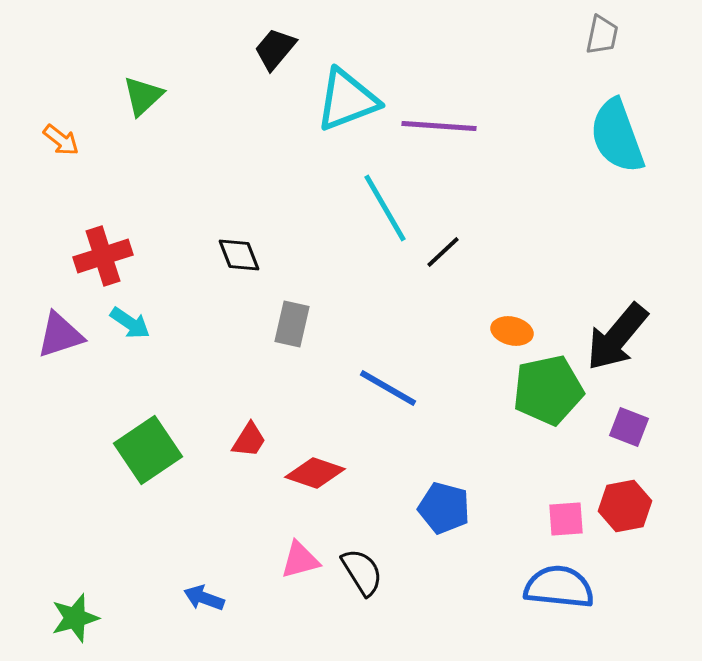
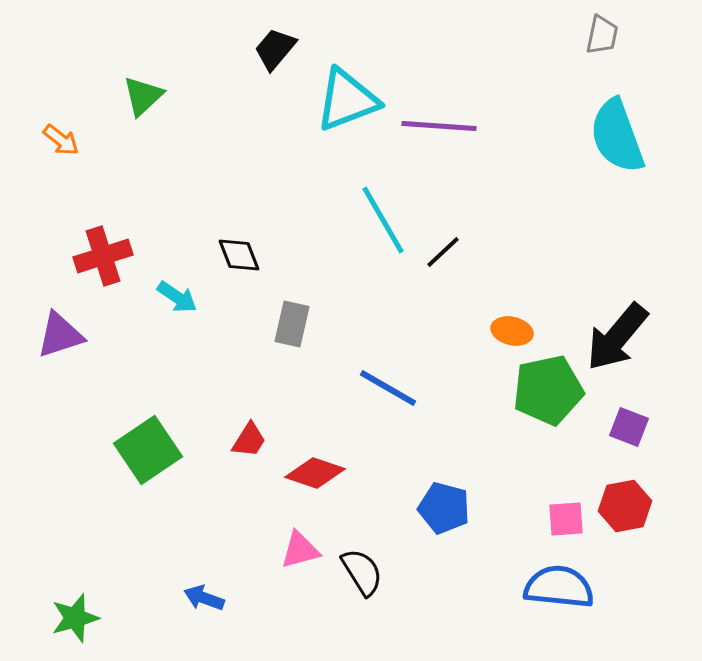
cyan line: moved 2 px left, 12 px down
cyan arrow: moved 47 px right, 26 px up
pink triangle: moved 10 px up
